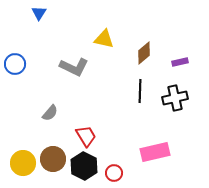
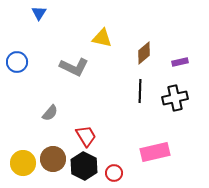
yellow triangle: moved 2 px left, 1 px up
blue circle: moved 2 px right, 2 px up
